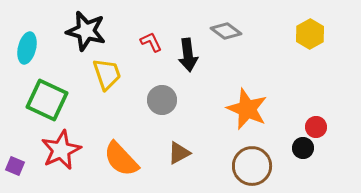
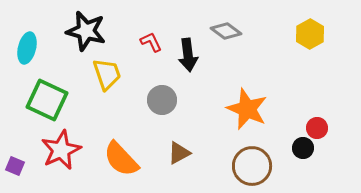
red circle: moved 1 px right, 1 px down
